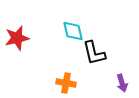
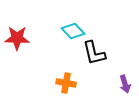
cyan diamond: rotated 30 degrees counterclockwise
red star: rotated 15 degrees clockwise
purple arrow: moved 3 px right, 1 px down
